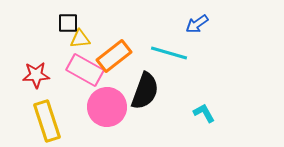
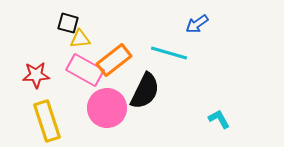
black square: rotated 15 degrees clockwise
orange rectangle: moved 4 px down
black semicircle: rotated 6 degrees clockwise
pink circle: moved 1 px down
cyan L-shape: moved 15 px right, 6 px down
